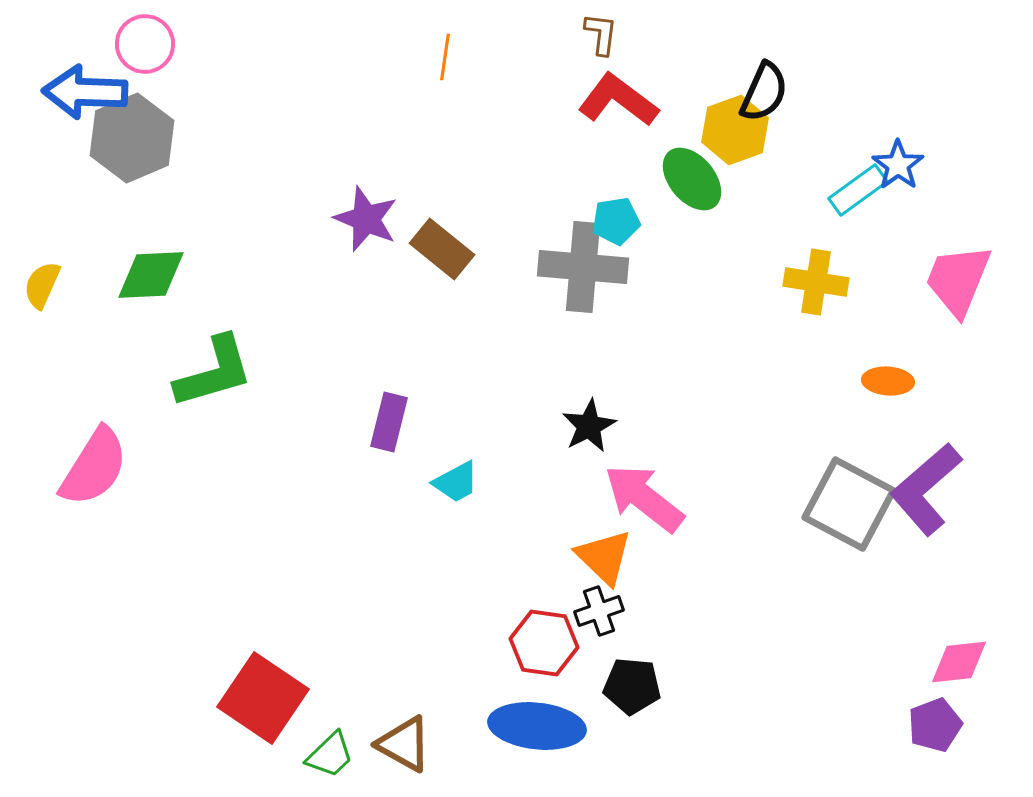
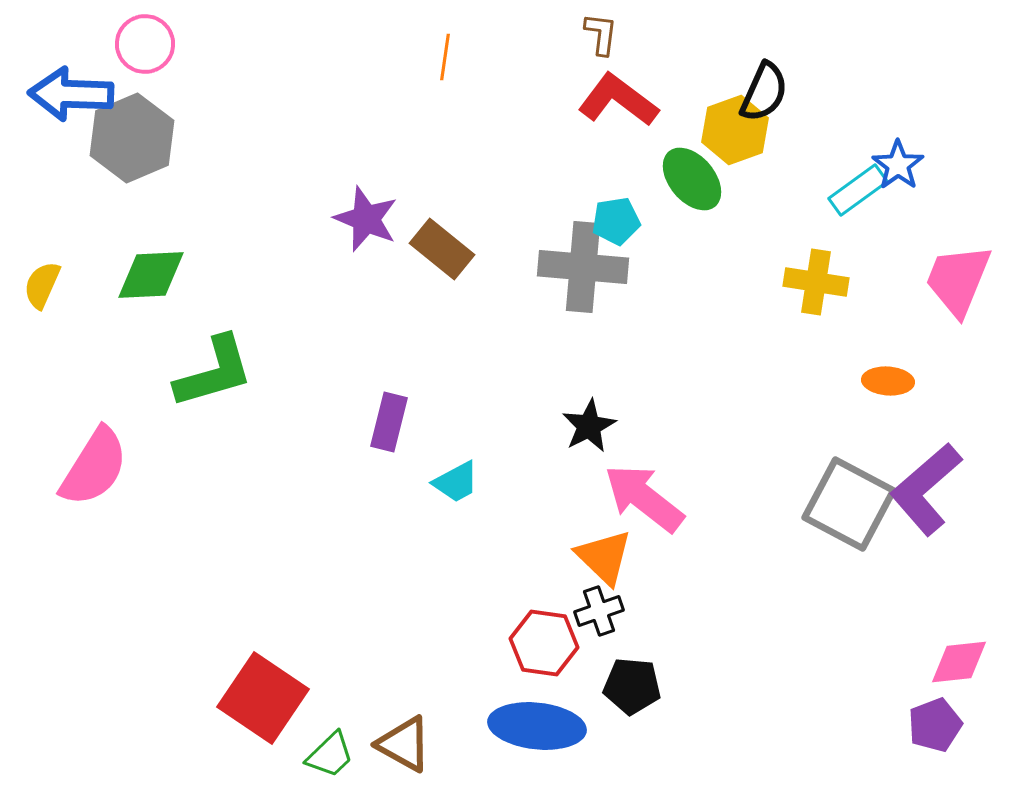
blue arrow: moved 14 px left, 2 px down
